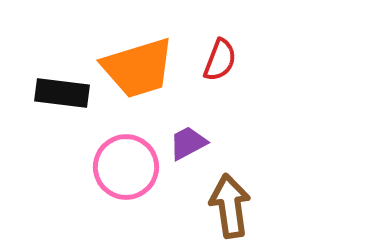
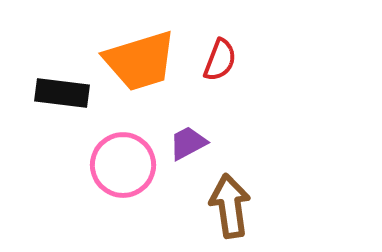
orange trapezoid: moved 2 px right, 7 px up
pink circle: moved 3 px left, 2 px up
